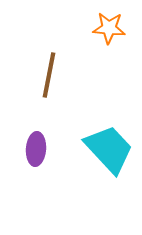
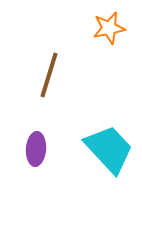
orange star: rotated 16 degrees counterclockwise
brown line: rotated 6 degrees clockwise
